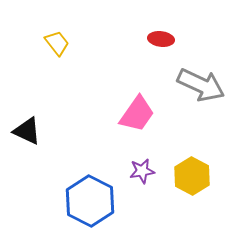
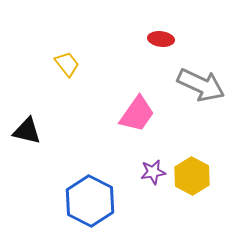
yellow trapezoid: moved 10 px right, 21 px down
black triangle: rotated 12 degrees counterclockwise
purple star: moved 11 px right, 1 px down
